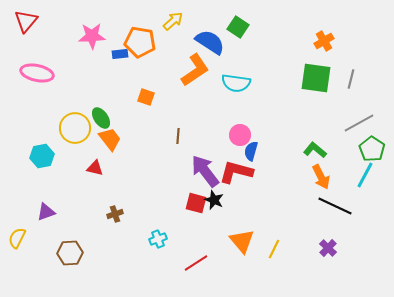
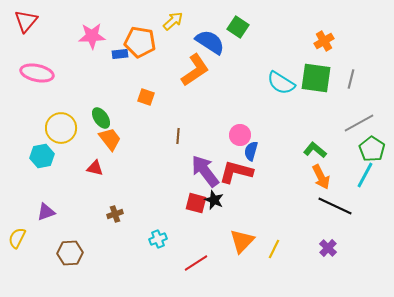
cyan semicircle at (236, 83): moved 45 px right; rotated 24 degrees clockwise
yellow circle at (75, 128): moved 14 px left
orange triangle at (242, 241): rotated 24 degrees clockwise
